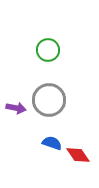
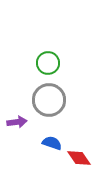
green circle: moved 13 px down
purple arrow: moved 1 px right, 14 px down; rotated 18 degrees counterclockwise
red diamond: moved 1 px right, 3 px down
